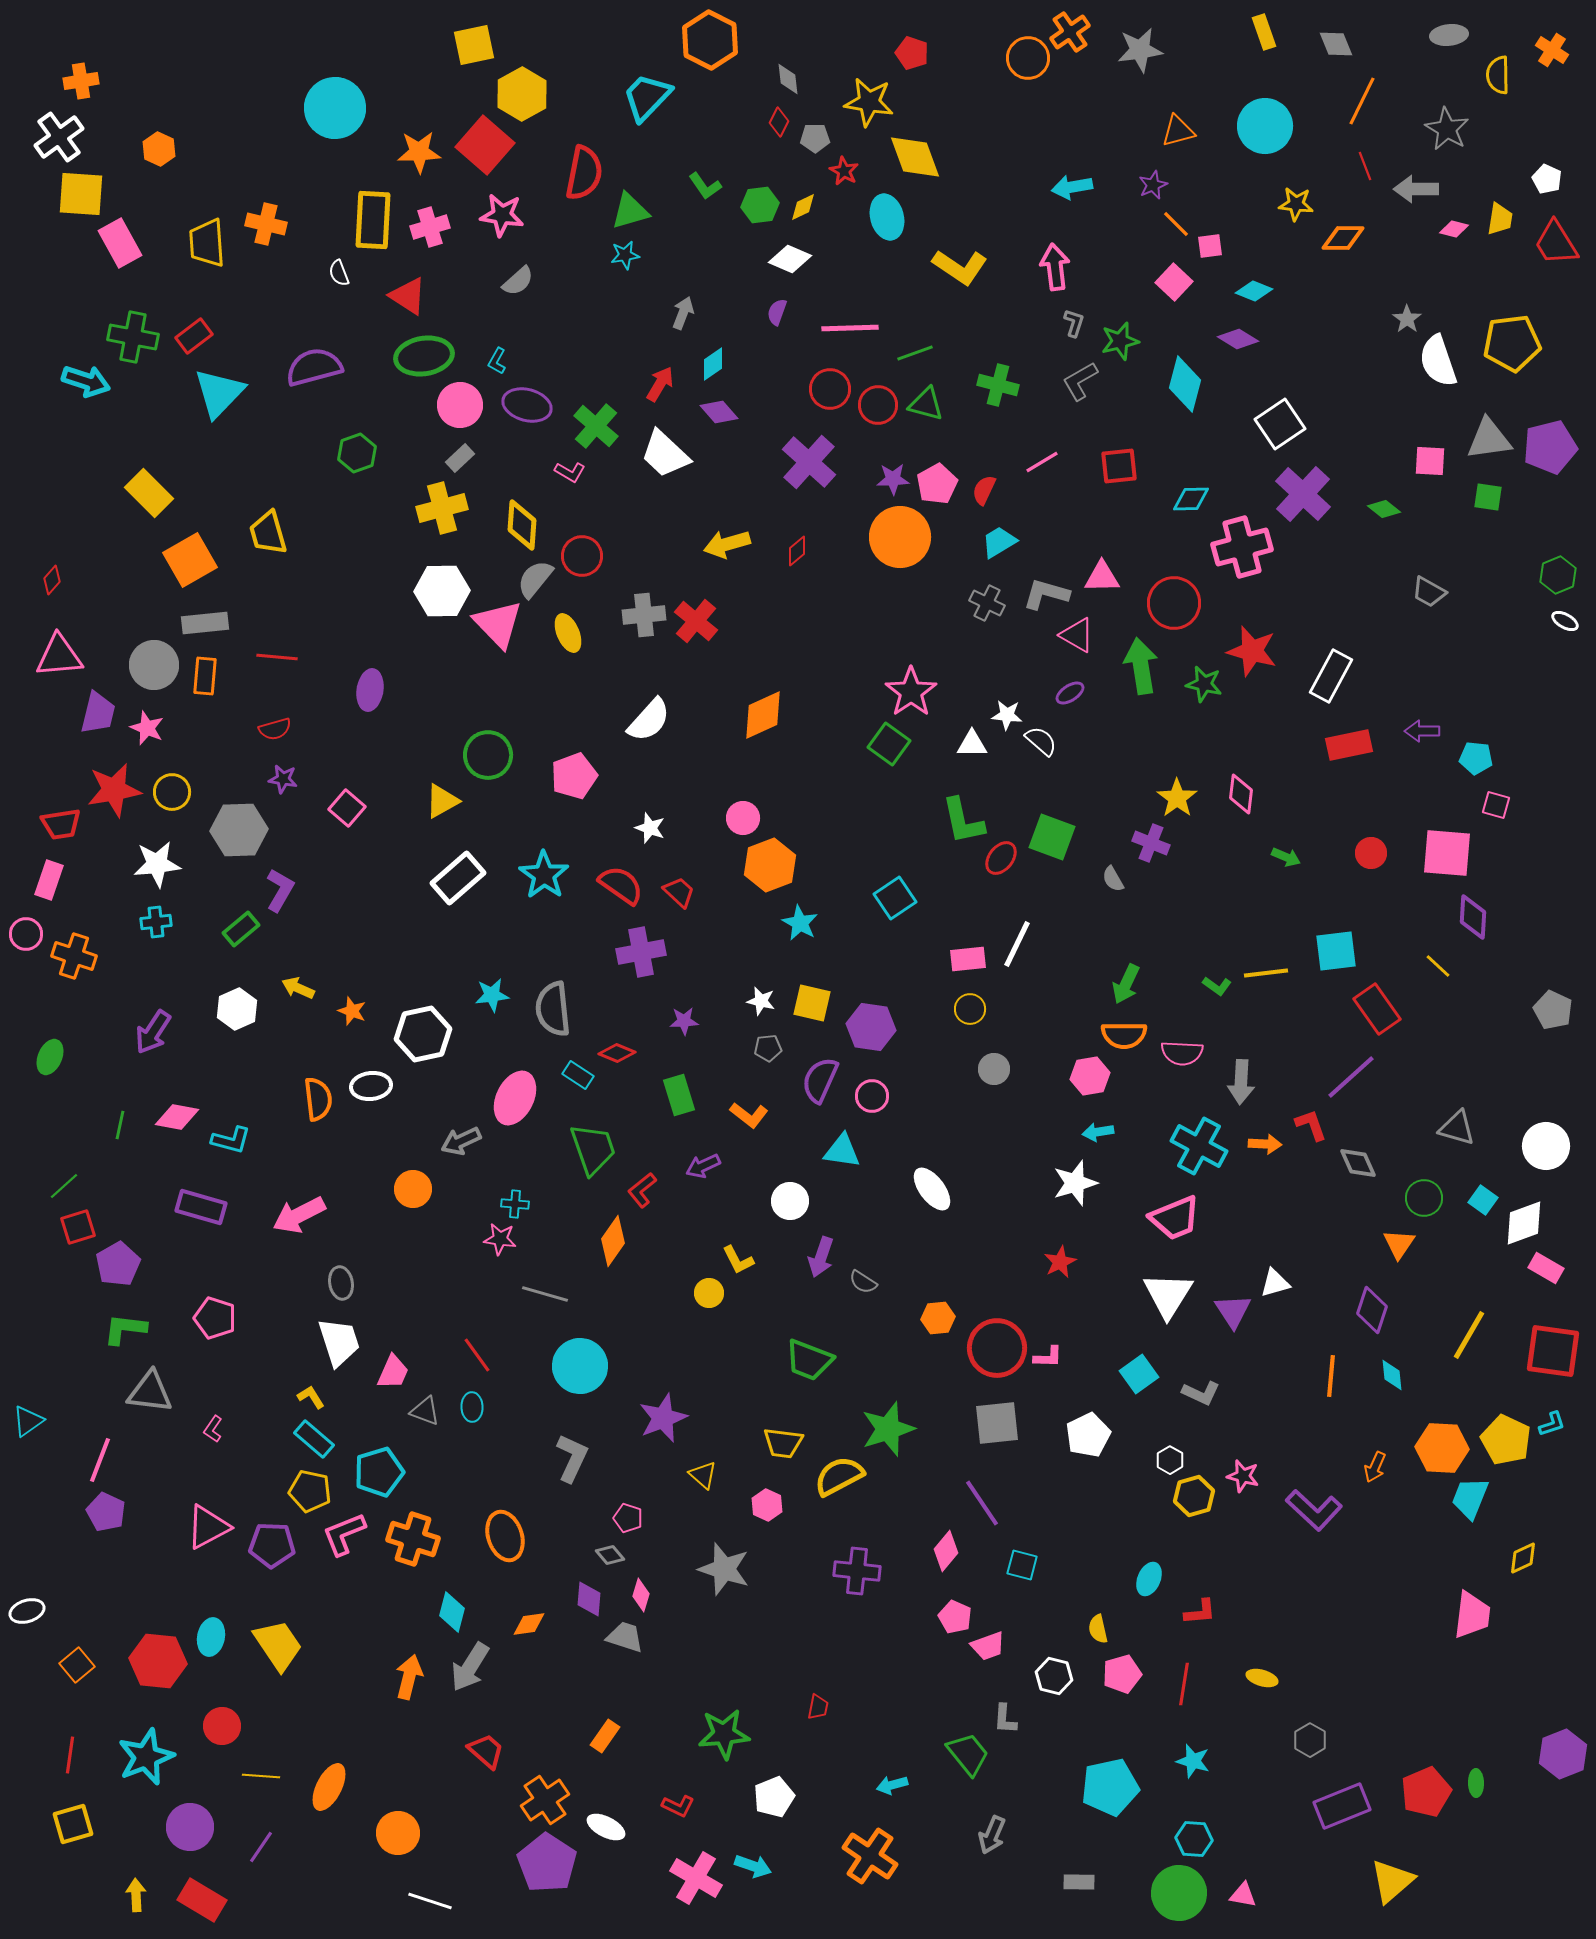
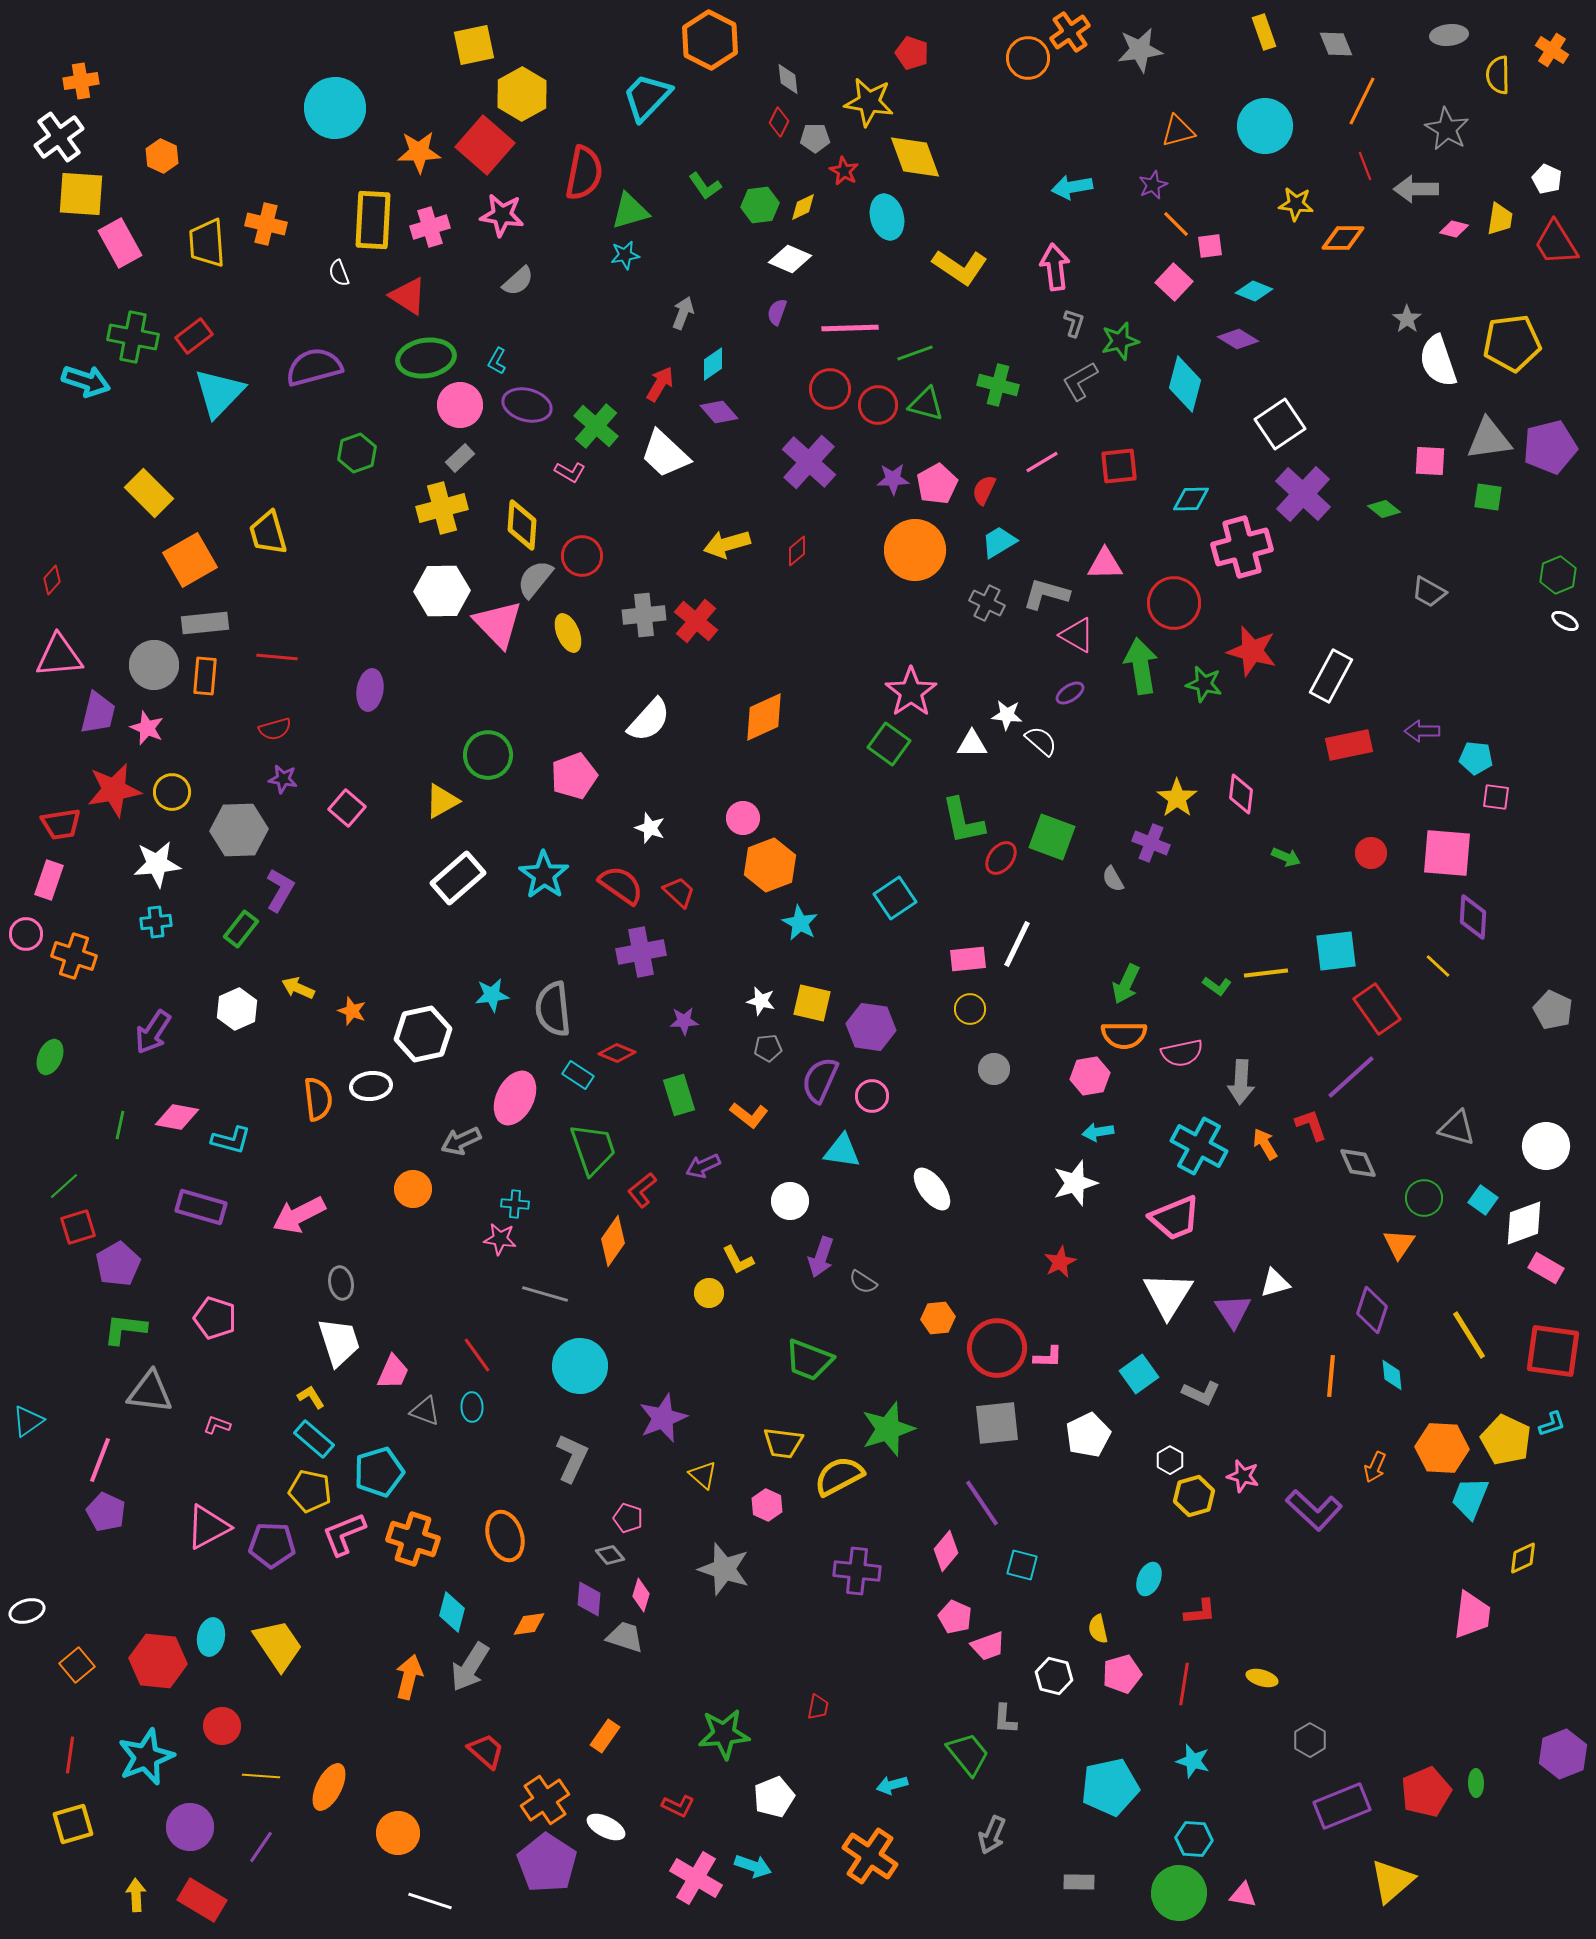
orange hexagon at (159, 149): moved 3 px right, 7 px down
green ellipse at (424, 356): moved 2 px right, 2 px down
orange circle at (900, 537): moved 15 px right, 13 px down
pink triangle at (1102, 577): moved 3 px right, 13 px up
orange diamond at (763, 715): moved 1 px right, 2 px down
pink square at (1496, 805): moved 8 px up; rotated 8 degrees counterclockwise
green rectangle at (241, 929): rotated 12 degrees counterclockwise
pink semicircle at (1182, 1053): rotated 15 degrees counterclockwise
orange arrow at (1265, 1144): rotated 124 degrees counterclockwise
yellow line at (1469, 1335): rotated 62 degrees counterclockwise
pink L-shape at (213, 1429): moved 4 px right, 4 px up; rotated 76 degrees clockwise
